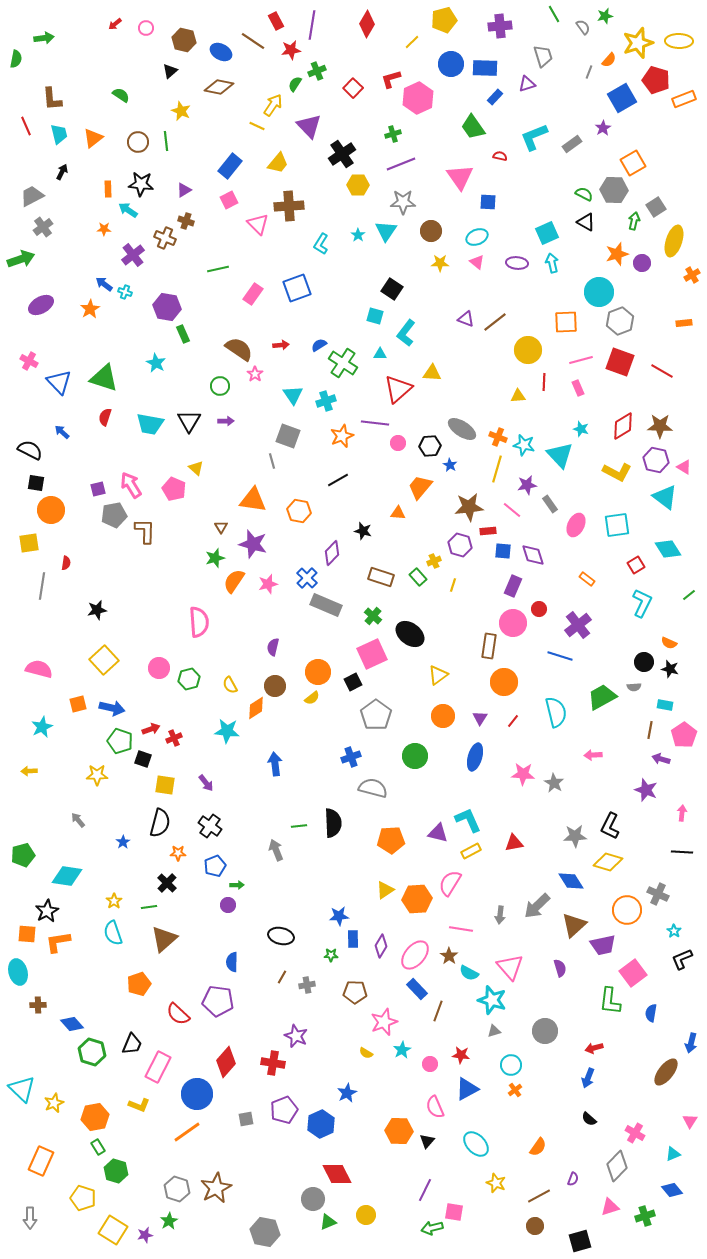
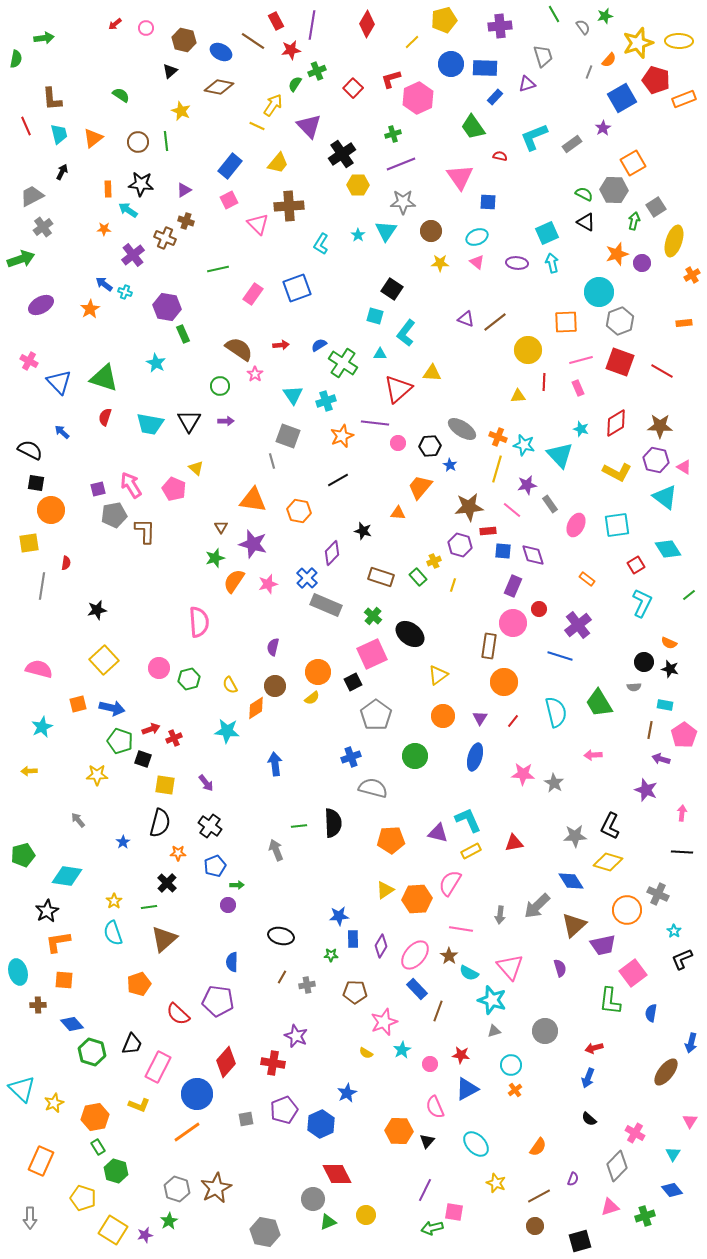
red diamond at (623, 426): moved 7 px left, 3 px up
green trapezoid at (602, 697): moved 3 px left, 6 px down; rotated 92 degrees counterclockwise
orange square at (27, 934): moved 37 px right, 46 px down
cyan triangle at (673, 1154): rotated 35 degrees counterclockwise
